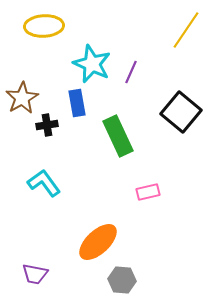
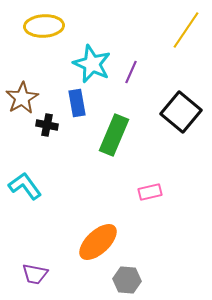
black cross: rotated 20 degrees clockwise
green rectangle: moved 4 px left, 1 px up; rotated 48 degrees clockwise
cyan L-shape: moved 19 px left, 3 px down
pink rectangle: moved 2 px right
gray hexagon: moved 5 px right
